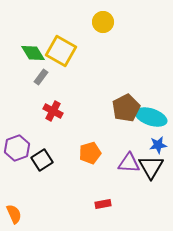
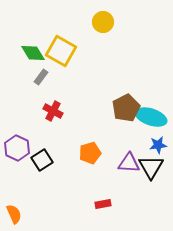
purple hexagon: rotated 15 degrees counterclockwise
